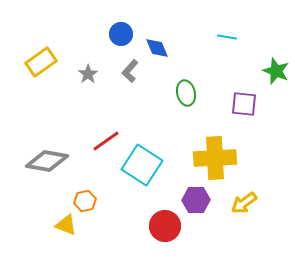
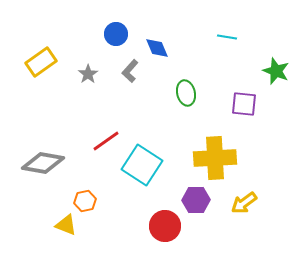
blue circle: moved 5 px left
gray diamond: moved 4 px left, 2 px down
